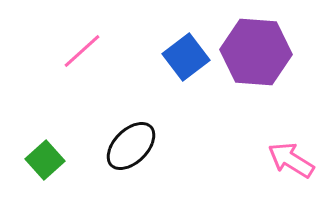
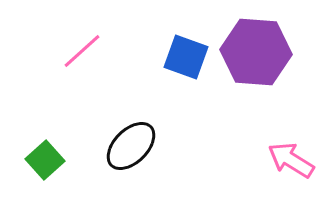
blue square: rotated 33 degrees counterclockwise
